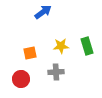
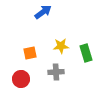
green rectangle: moved 1 px left, 7 px down
